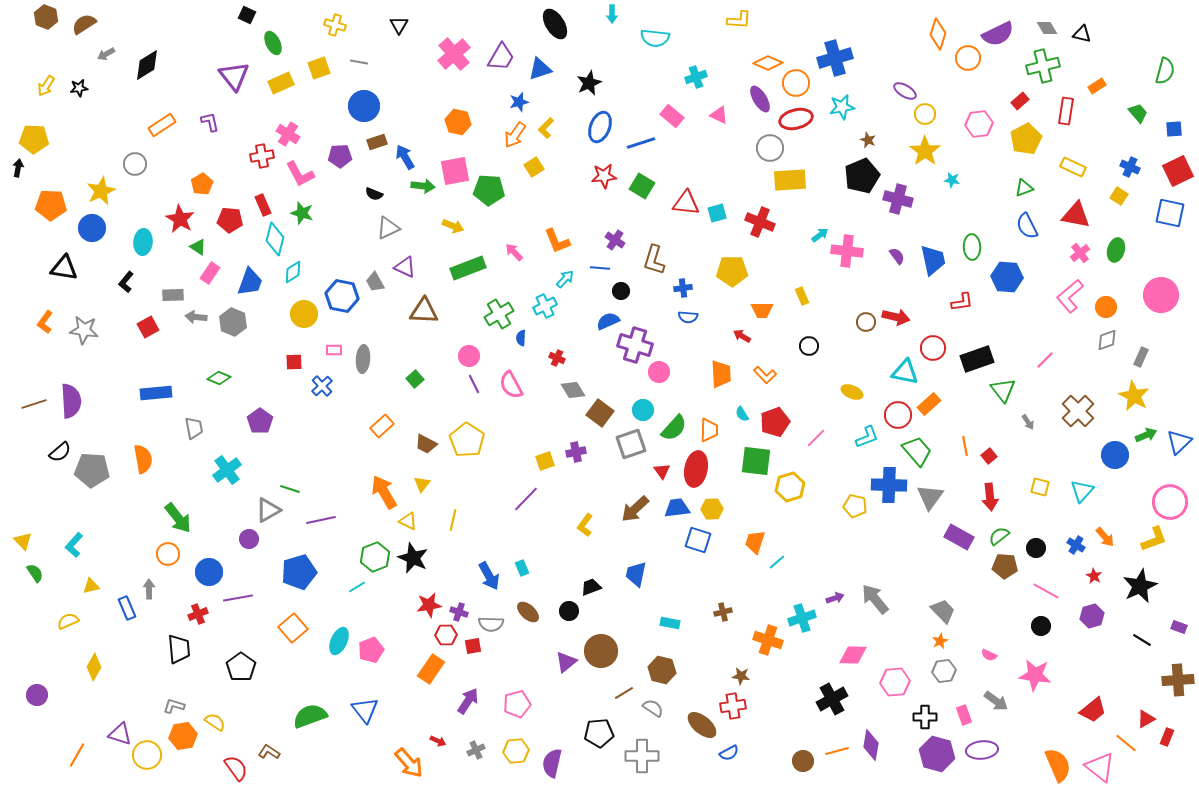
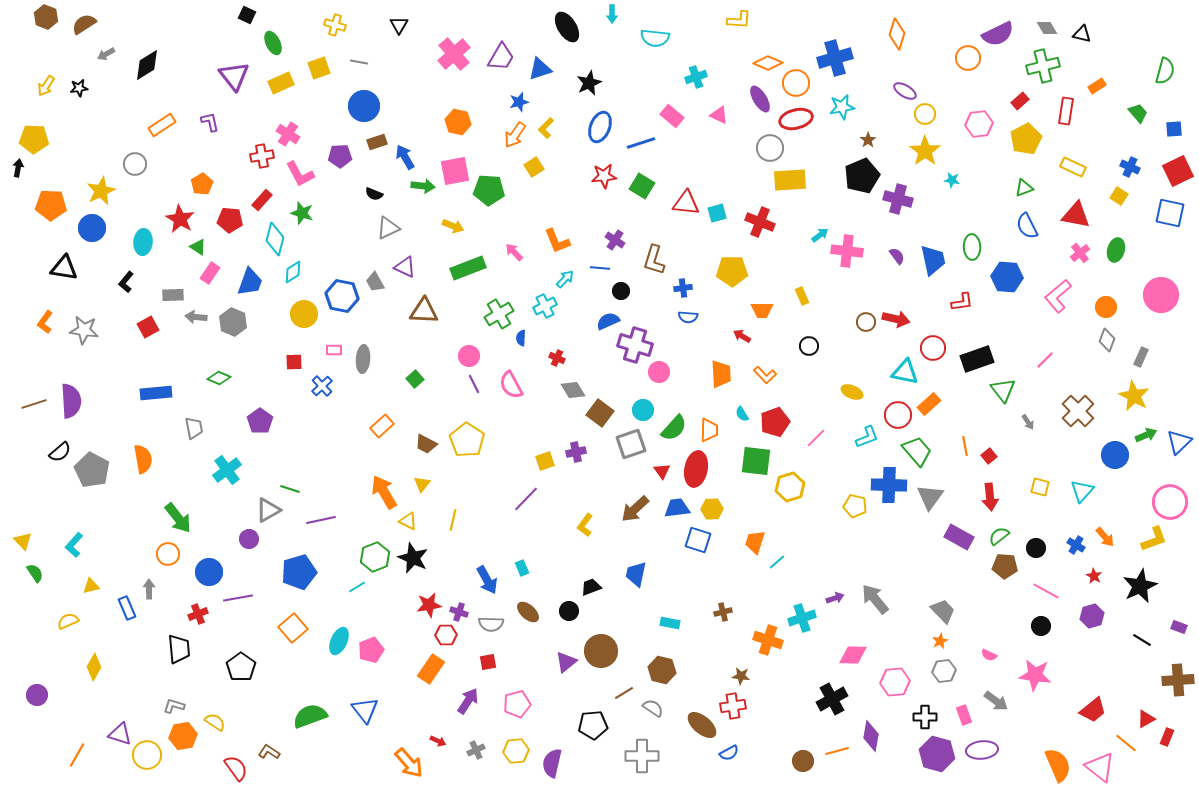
black ellipse at (555, 24): moved 12 px right, 3 px down
orange diamond at (938, 34): moved 41 px left
brown star at (868, 140): rotated 14 degrees clockwise
red rectangle at (263, 205): moved 1 px left, 5 px up; rotated 65 degrees clockwise
pink L-shape at (1070, 296): moved 12 px left
red arrow at (896, 317): moved 2 px down
gray diamond at (1107, 340): rotated 50 degrees counterclockwise
gray pentagon at (92, 470): rotated 24 degrees clockwise
blue arrow at (489, 576): moved 2 px left, 4 px down
red square at (473, 646): moved 15 px right, 16 px down
black pentagon at (599, 733): moved 6 px left, 8 px up
purple diamond at (871, 745): moved 9 px up
